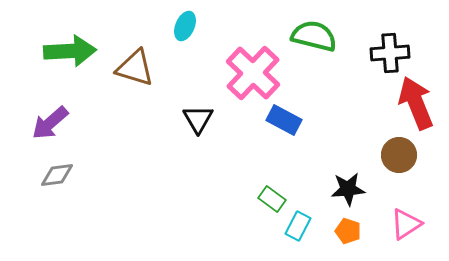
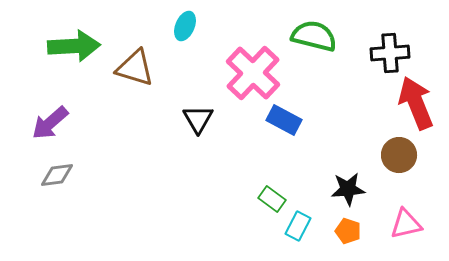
green arrow: moved 4 px right, 5 px up
pink triangle: rotated 20 degrees clockwise
